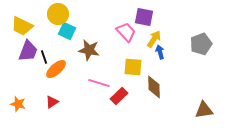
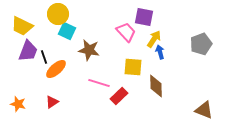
brown diamond: moved 2 px right, 1 px up
brown triangle: rotated 30 degrees clockwise
